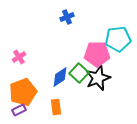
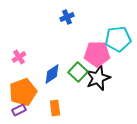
green square: moved 1 px left, 1 px up
blue diamond: moved 8 px left, 3 px up
orange rectangle: moved 1 px left, 1 px down
